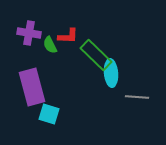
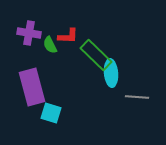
cyan square: moved 2 px right, 1 px up
